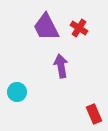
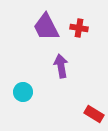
red cross: rotated 24 degrees counterclockwise
cyan circle: moved 6 px right
red rectangle: rotated 36 degrees counterclockwise
